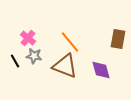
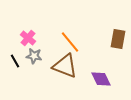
purple diamond: moved 9 px down; rotated 10 degrees counterclockwise
